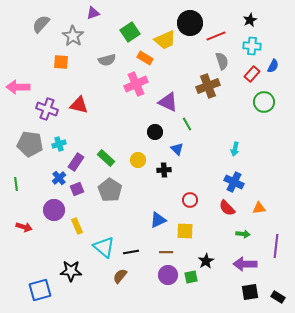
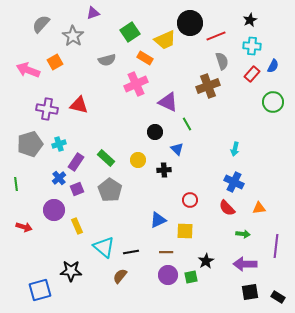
orange square at (61, 62): moved 6 px left; rotated 35 degrees counterclockwise
pink arrow at (18, 87): moved 10 px right, 17 px up; rotated 20 degrees clockwise
green circle at (264, 102): moved 9 px right
purple cross at (47, 109): rotated 10 degrees counterclockwise
gray pentagon at (30, 144): rotated 25 degrees counterclockwise
